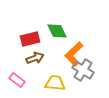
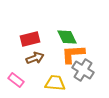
green diamond: moved 10 px right, 6 px down
orange L-shape: moved 1 px left; rotated 40 degrees clockwise
pink rectangle: moved 1 px left
